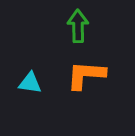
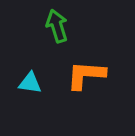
green arrow: moved 21 px left; rotated 16 degrees counterclockwise
